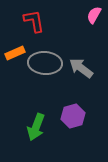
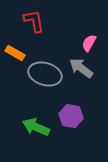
pink semicircle: moved 5 px left, 28 px down
orange rectangle: rotated 54 degrees clockwise
gray ellipse: moved 11 px down; rotated 12 degrees clockwise
purple hexagon: moved 2 px left; rotated 25 degrees clockwise
green arrow: rotated 92 degrees clockwise
